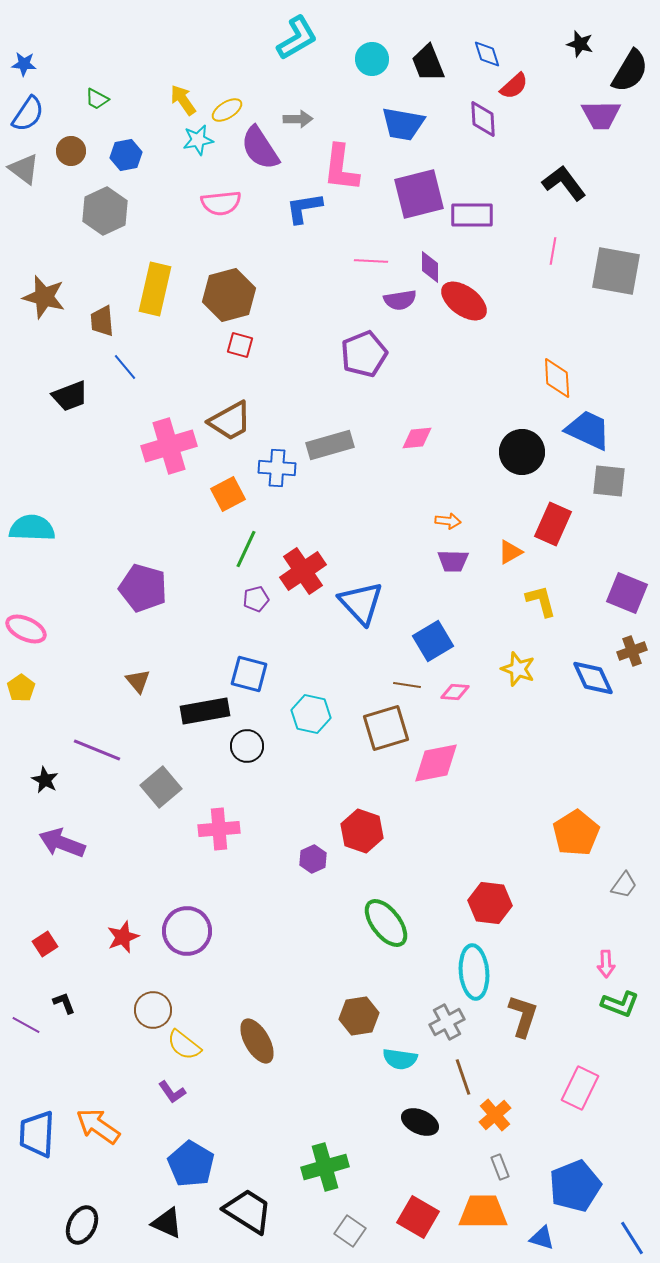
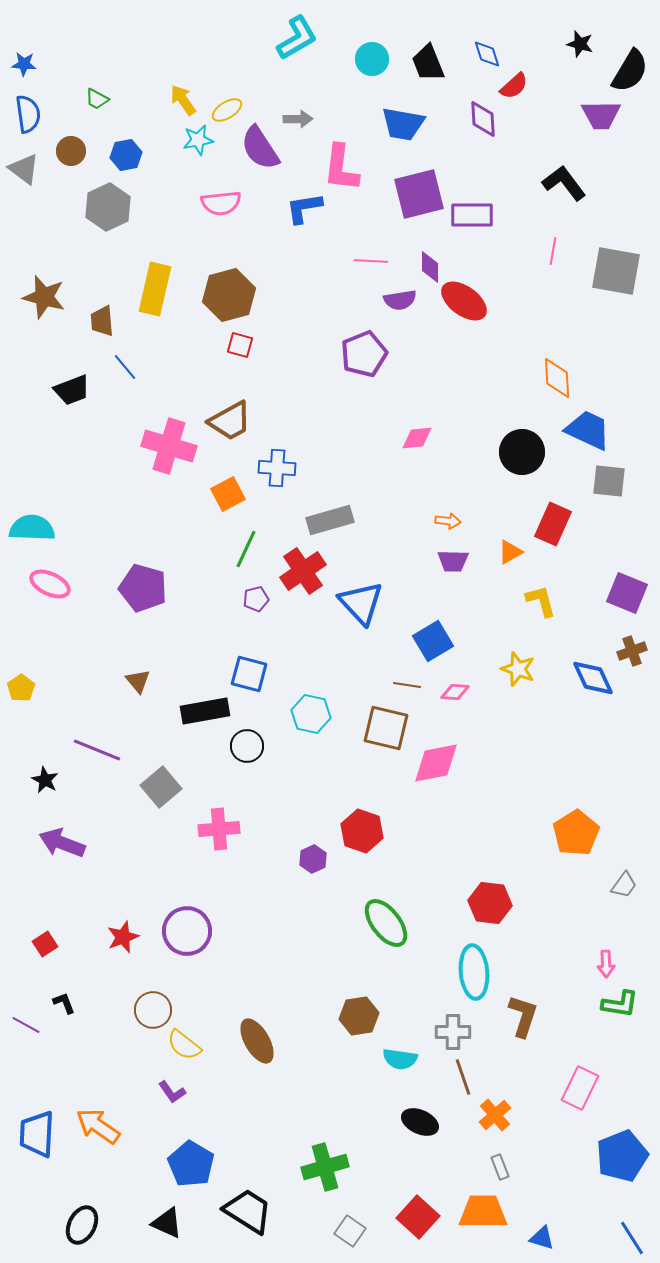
blue semicircle at (28, 114): rotated 42 degrees counterclockwise
gray hexagon at (105, 211): moved 3 px right, 4 px up
black trapezoid at (70, 396): moved 2 px right, 6 px up
gray rectangle at (330, 445): moved 75 px down
pink cross at (169, 446): rotated 34 degrees clockwise
pink ellipse at (26, 629): moved 24 px right, 45 px up
brown square at (386, 728): rotated 30 degrees clockwise
green L-shape at (620, 1004): rotated 12 degrees counterclockwise
gray cross at (447, 1022): moved 6 px right, 10 px down; rotated 28 degrees clockwise
blue pentagon at (575, 1186): moved 47 px right, 30 px up
red square at (418, 1217): rotated 12 degrees clockwise
